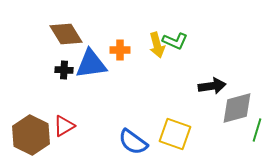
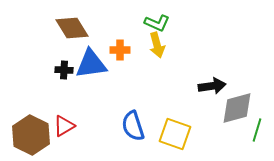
brown diamond: moved 6 px right, 6 px up
green L-shape: moved 18 px left, 18 px up
blue semicircle: moved 16 px up; rotated 36 degrees clockwise
